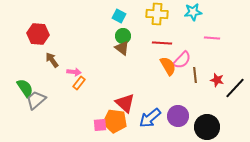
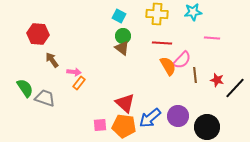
gray trapezoid: moved 9 px right, 2 px up; rotated 60 degrees clockwise
orange pentagon: moved 9 px right, 5 px down
